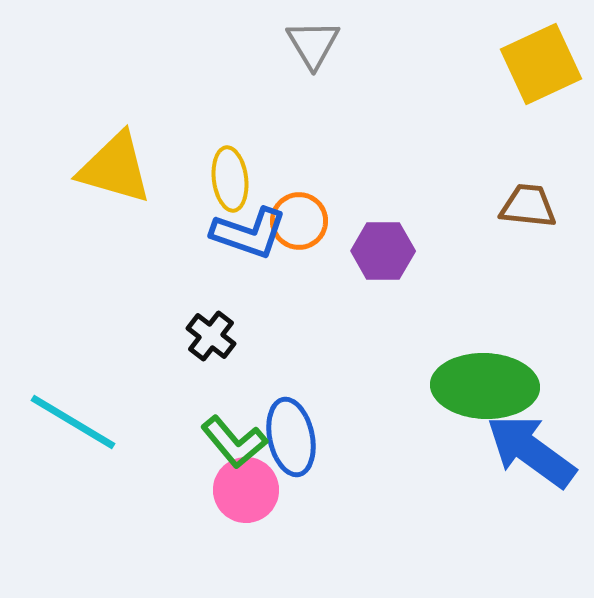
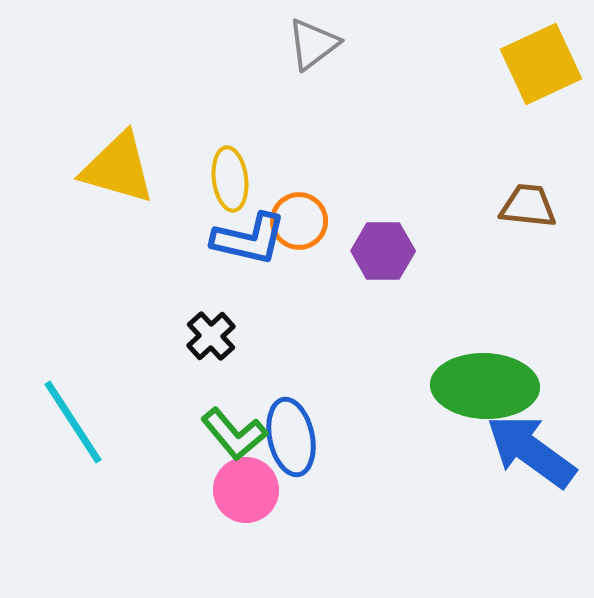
gray triangle: rotated 24 degrees clockwise
yellow triangle: moved 3 px right
blue L-shape: moved 6 px down; rotated 6 degrees counterclockwise
black cross: rotated 9 degrees clockwise
cyan line: rotated 26 degrees clockwise
green L-shape: moved 8 px up
